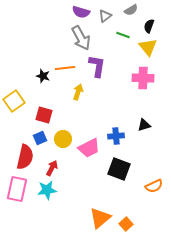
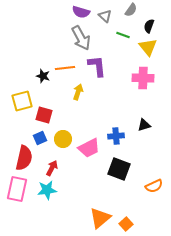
gray semicircle: rotated 24 degrees counterclockwise
gray triangle: rotated 40 degrees counterclockwise
purple L-shape: rotated 15 degrees counterclockwise
yellow square: moved 8 px right; rotated 20 degrees clockwise
red semicircle: moved 1 px left, 1 px down
